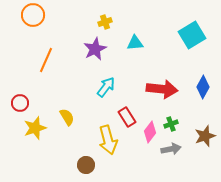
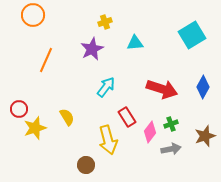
purple star: moved 3 px left
red arrow: rotated 12 degrees clockwise
red circle: moved 1 px left, 6 px down
